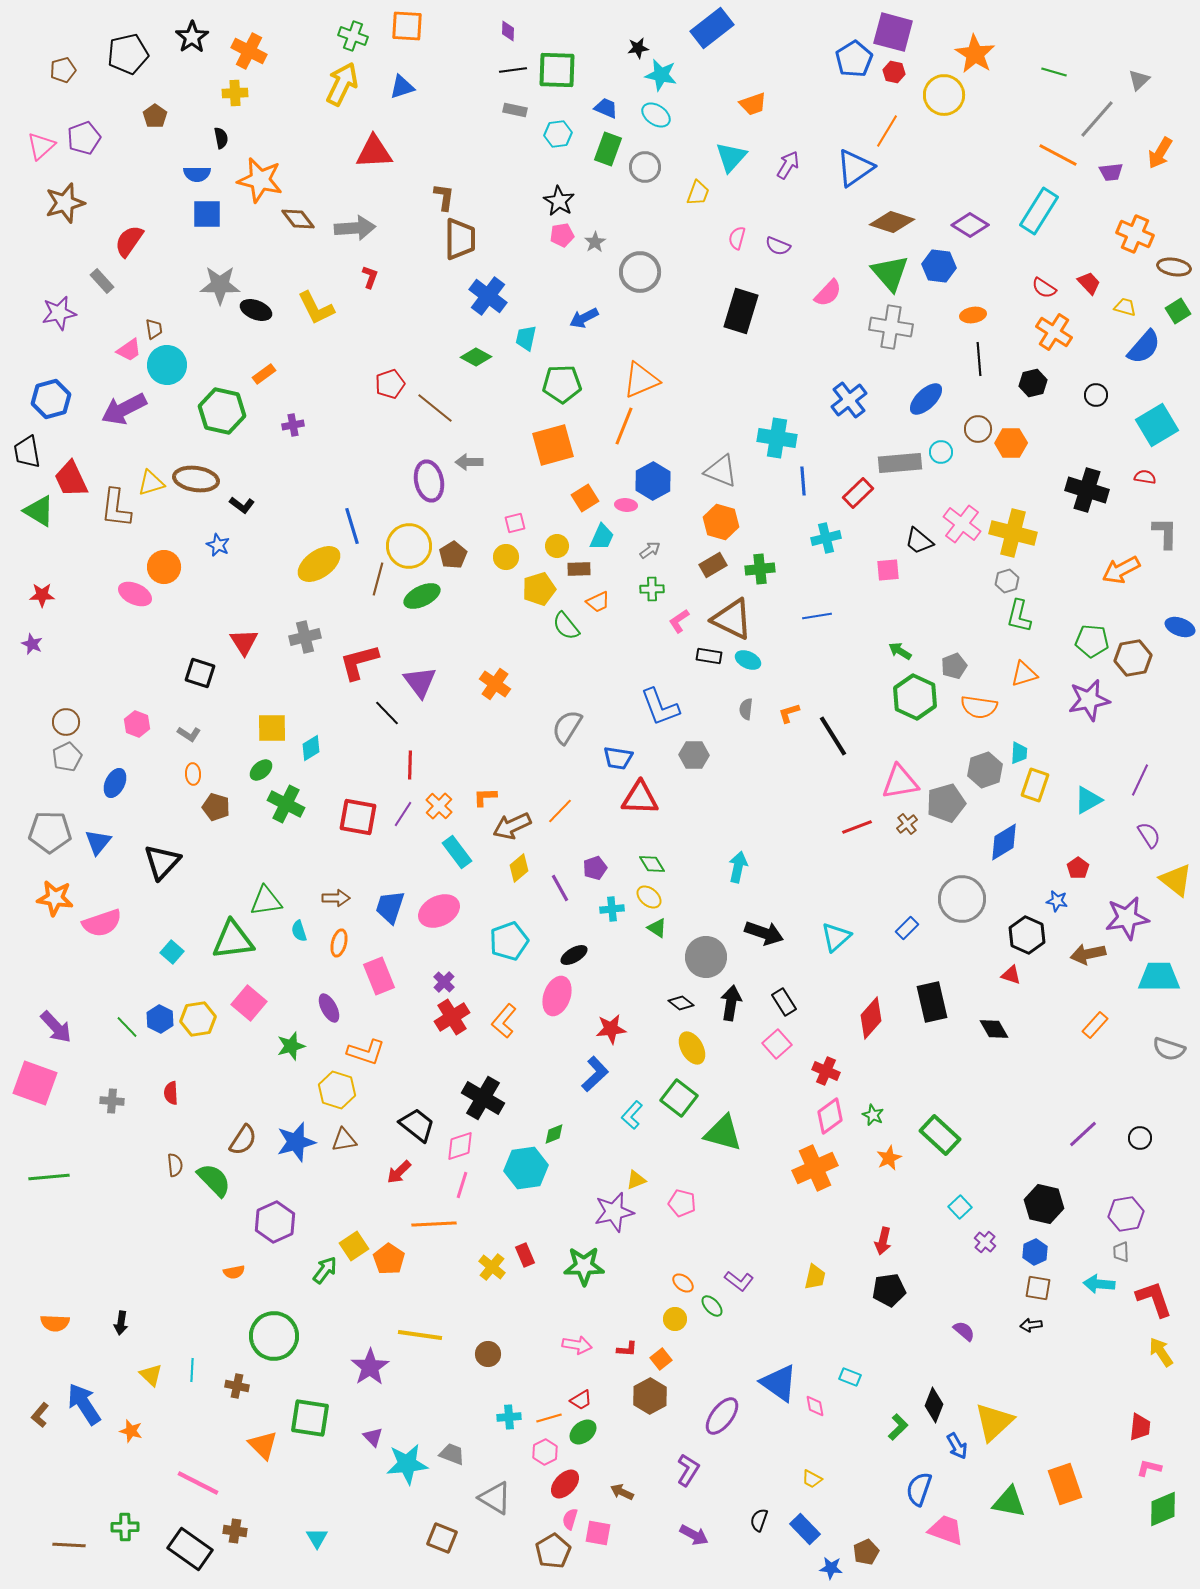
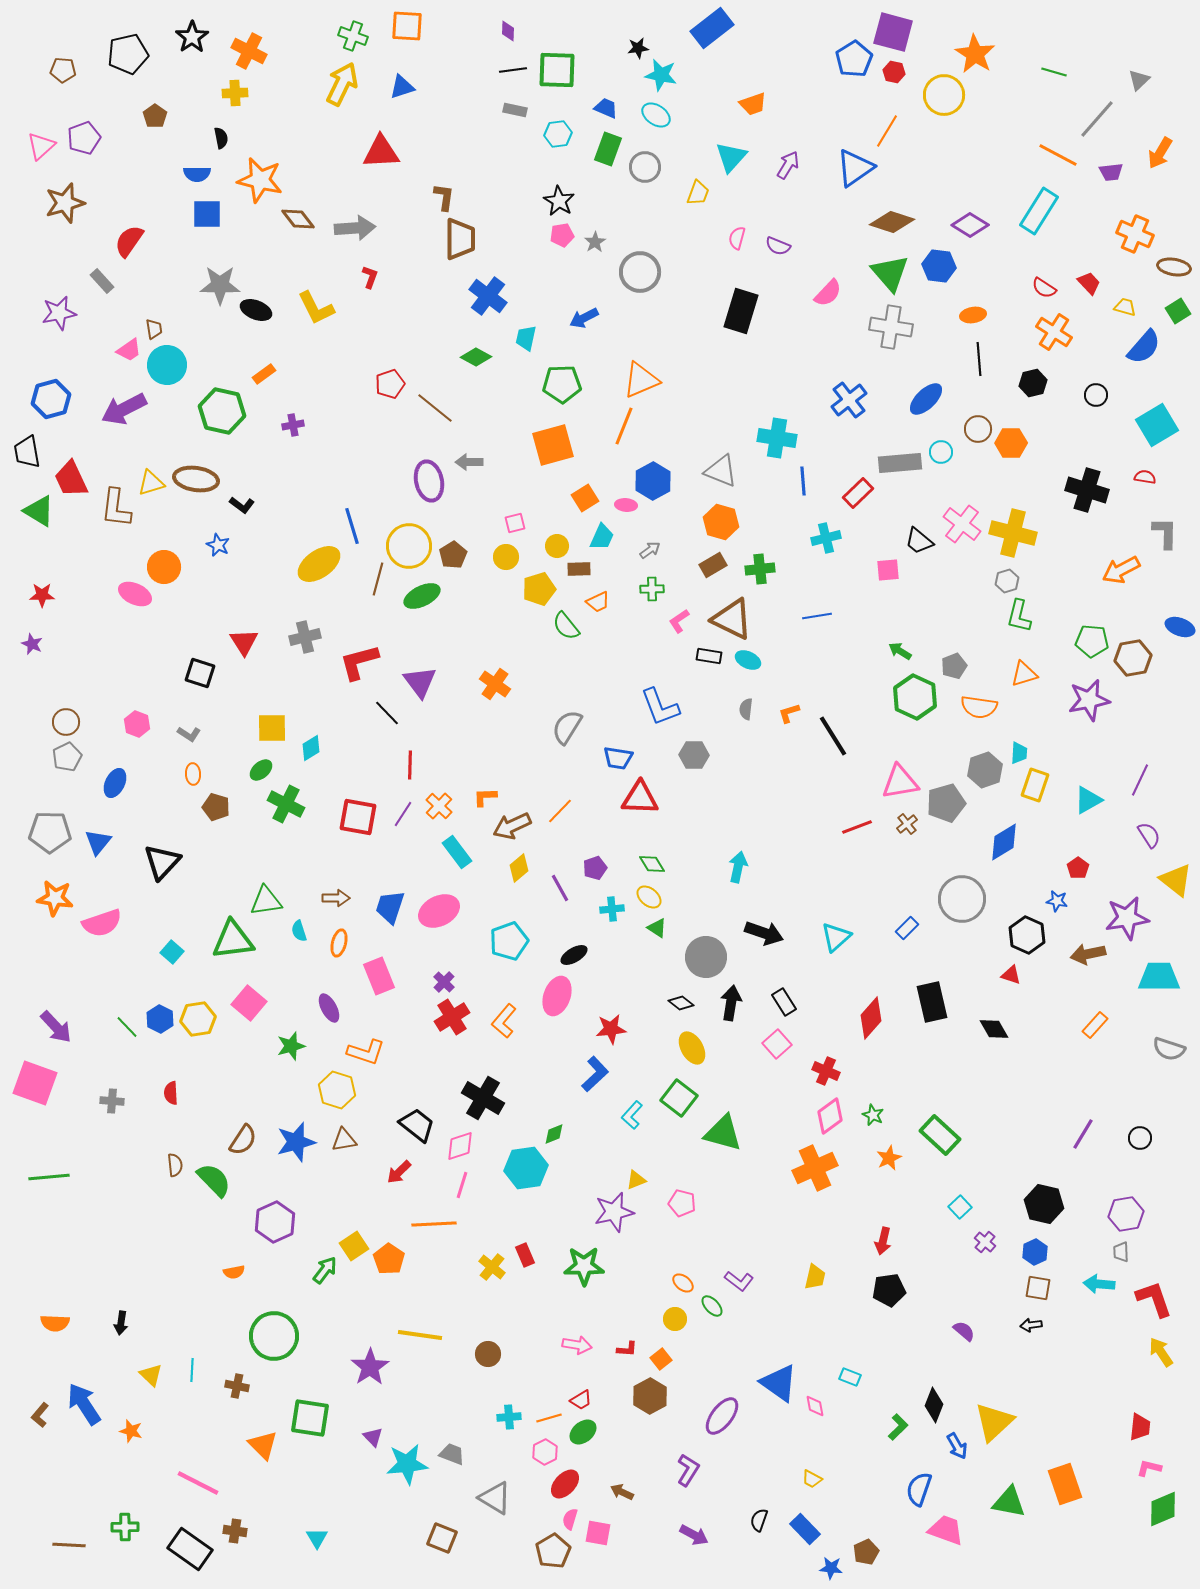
brown pentagon at (63, 70): rotated 20 degrees clockwise
red triangle at (374, 152): moved 7 px right
purple line at (1083, 1134): rotated 16 degrees counterclockwise
